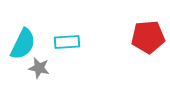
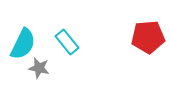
cyan rectangle: rotated 55 degrees clockwise
